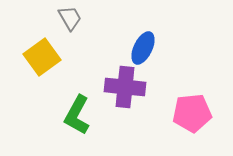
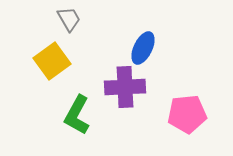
gray trapezoid: moved 1 px left, 1 px down
yellow square: moved 10 px right, 4 px down
purple cross: rotated 9 degrees counterclockwise
pink pentagon: moved 5 px left, 1 px down
